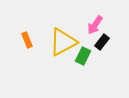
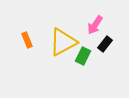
black rectangle: moved 3 px right, 2 px down
